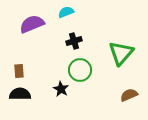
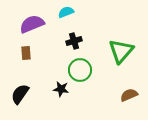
green triangle: moved 2 px up
brown rectangle: moved 7 px right, 18 px up
black star: rotated 21 degrees counterclockwise
black semicircle: rotated 55 degrees counterclockwise
